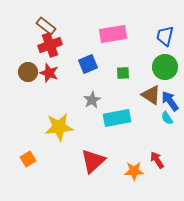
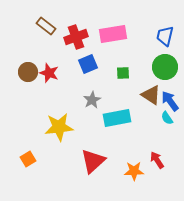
red cross: moved 26 px right, 8 px up
